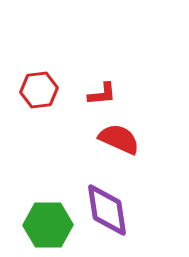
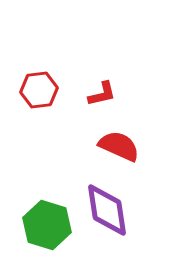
red L-shape: rotated 8 degrees counterclockwise
red semicircle: moved 7 px down
green hexagon: moved 1 px left; rotated 18 degrees clockwise
